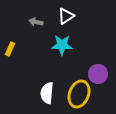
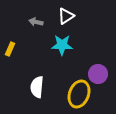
white semicircle: moved 10 px left, 6 px up
